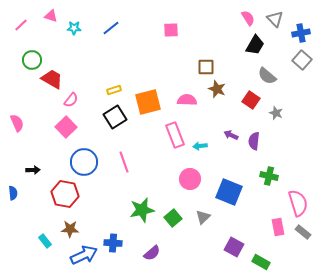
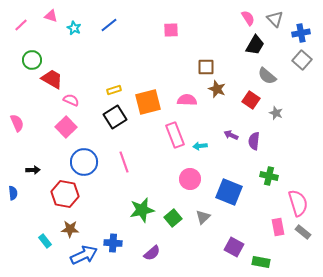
cyan star at (74, 28): rotated 24 degrees clockwise
blue line at (111, 28): moved 2 px left, 3 px up
pink semicircle at (71, 100): rotated 105 degrees counterclockwise
green rectangle at (261, 262): rotated 18 degrees counterclockwise
